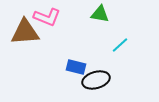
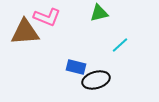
green triangle: moved 1 px left, 1 px up; rotated 24 degrees counterclockwise
